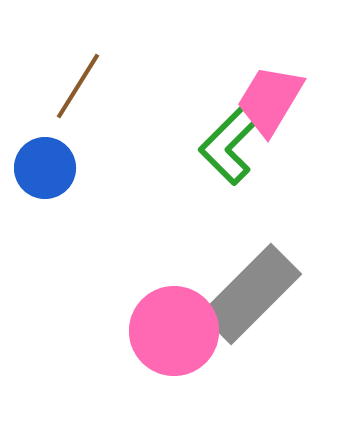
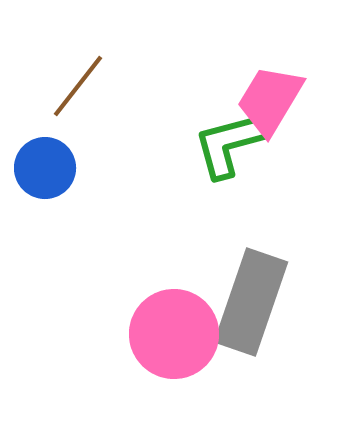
brown line: rotated 6 degrees clockwise
green L-shape: rotated 30 degrees clockwise
gray rectangle: moved 8 px down; rotated 26 degrees counterclockwise
pink circle: moved 3 px down
